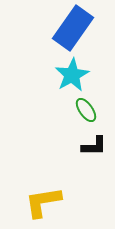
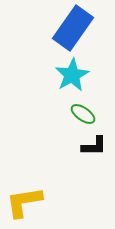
green ellipse: moved 3 px left, 4 px down; rotated 20 degrees counterclockwise
yellow L-shape: moved 19 px left
